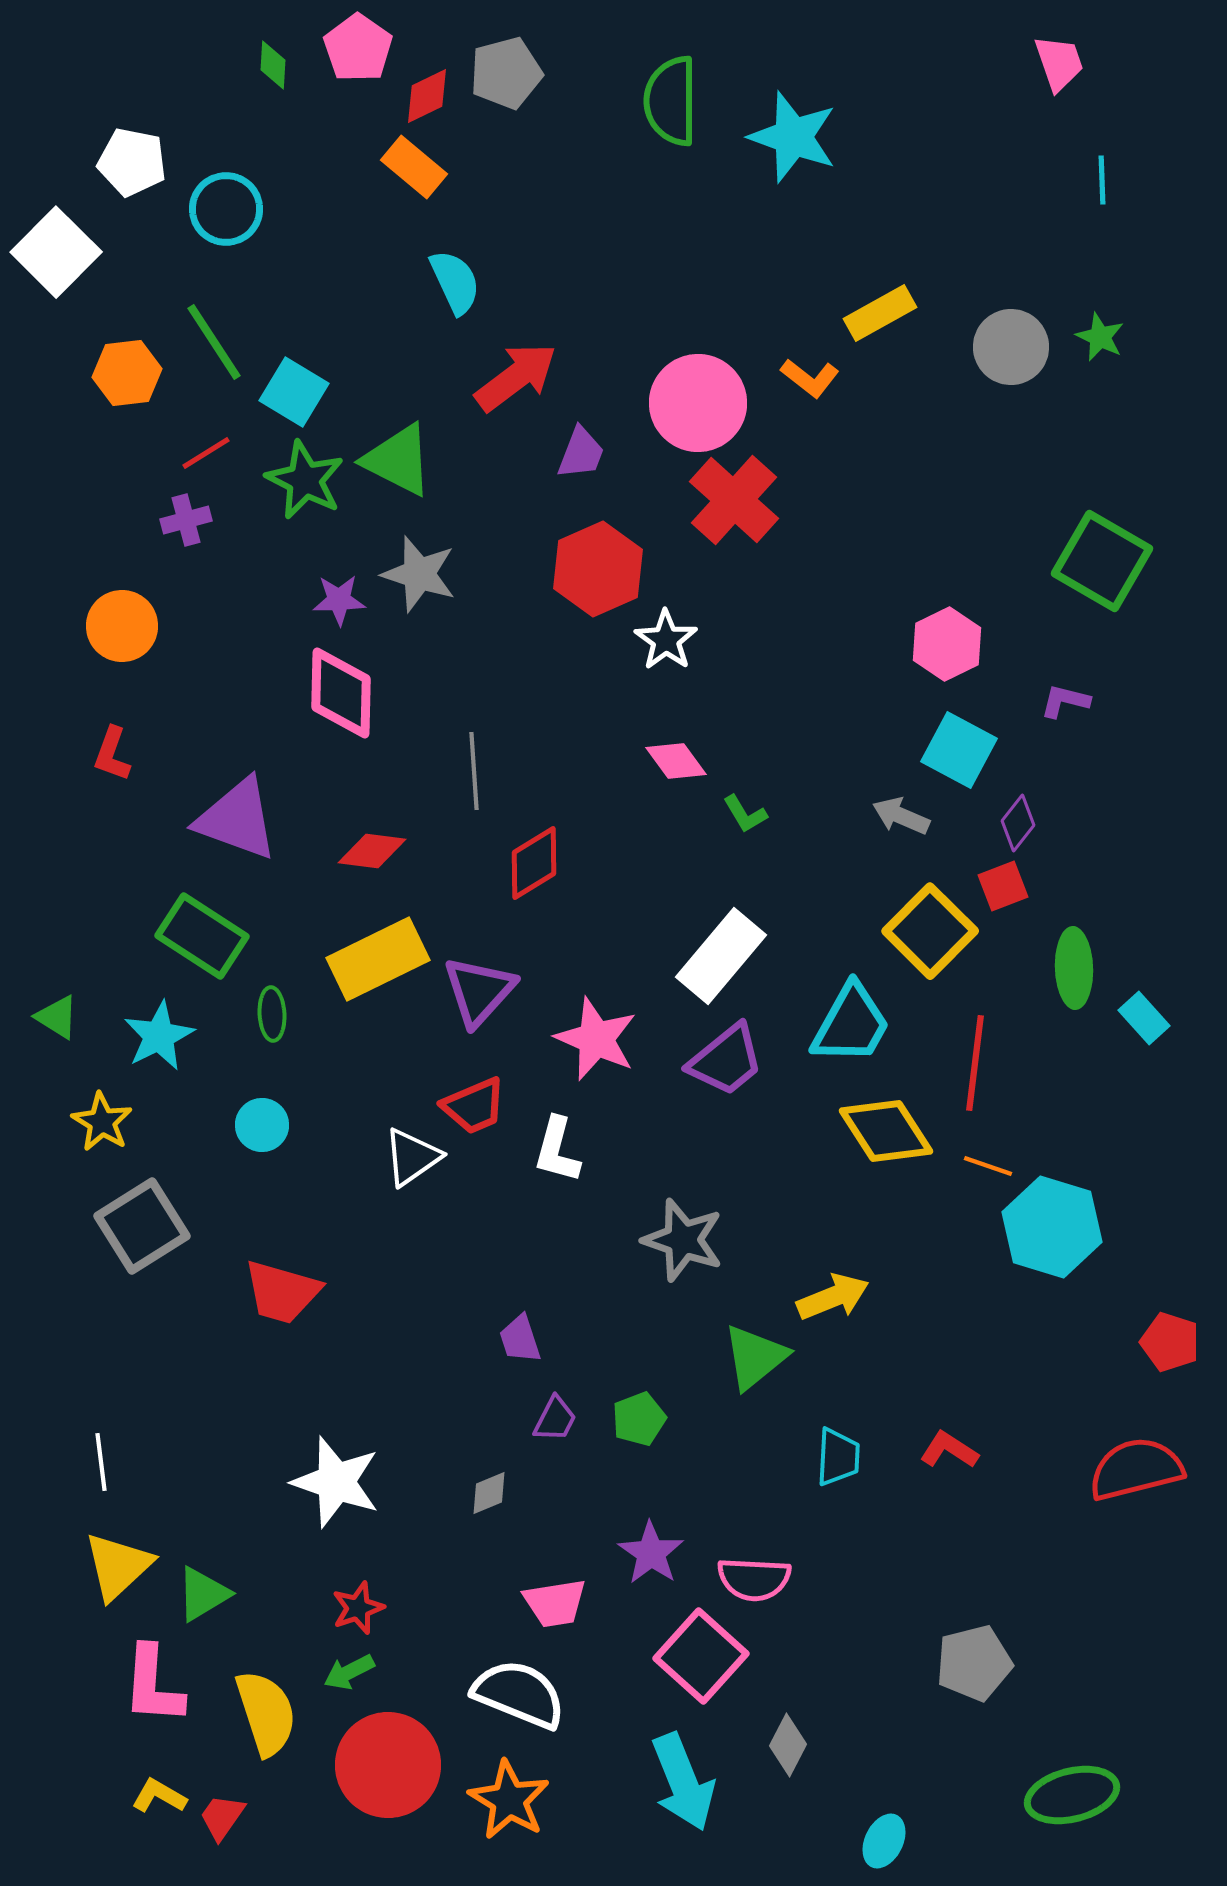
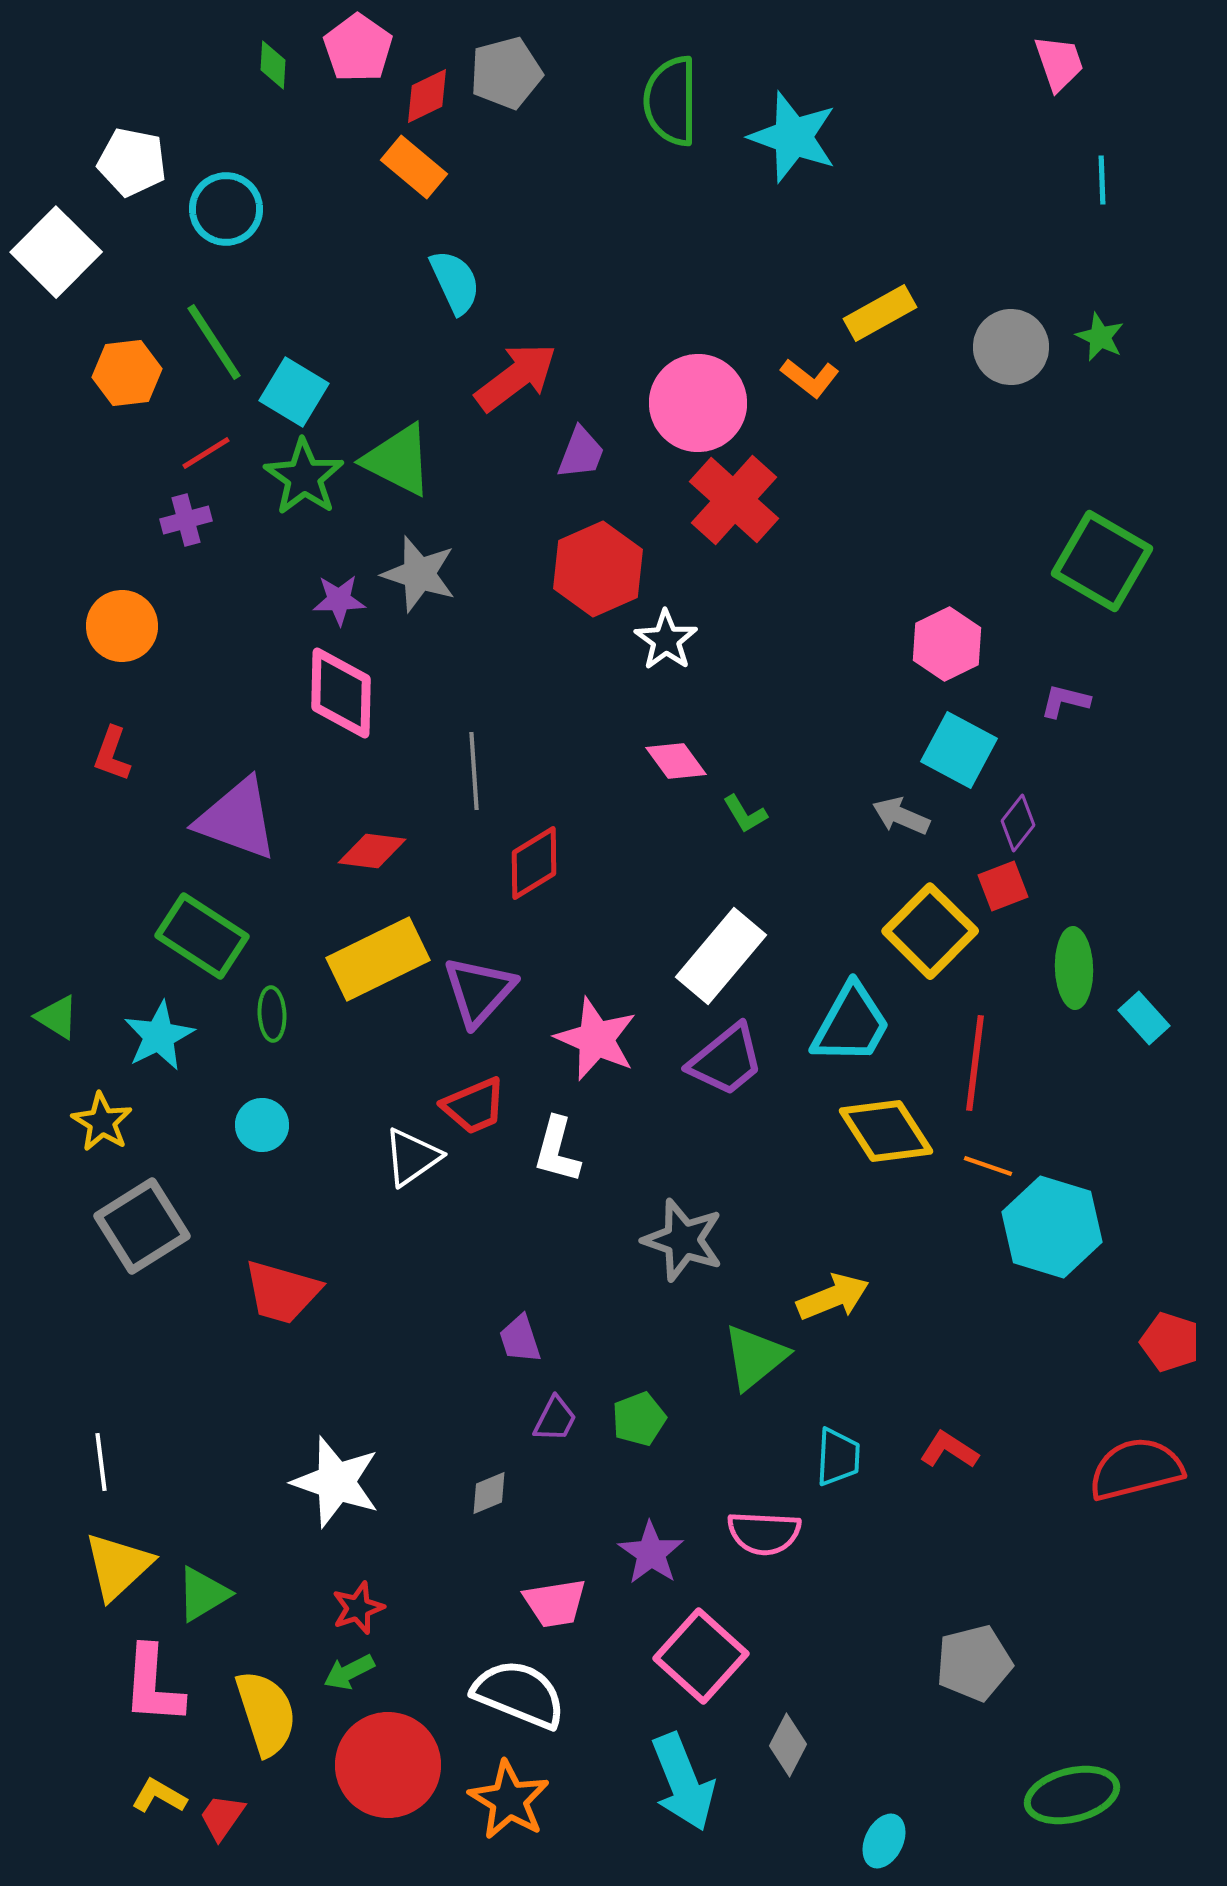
green star at (305, 480): moved 1 px left, 3 px up; rotated 8 degrees clockwise
pink semicircle at (754, 1579): moved 10 px right, 46 px up
